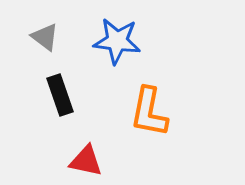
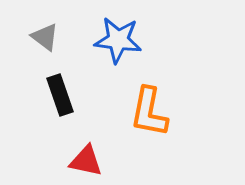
blue star: moved 1 px right, 1 px up
